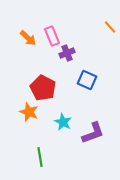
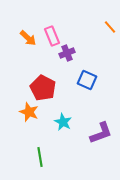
purple L-shape: moved 8 px right
